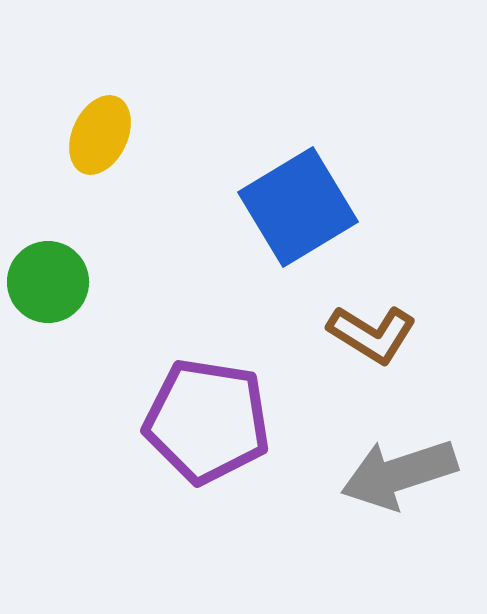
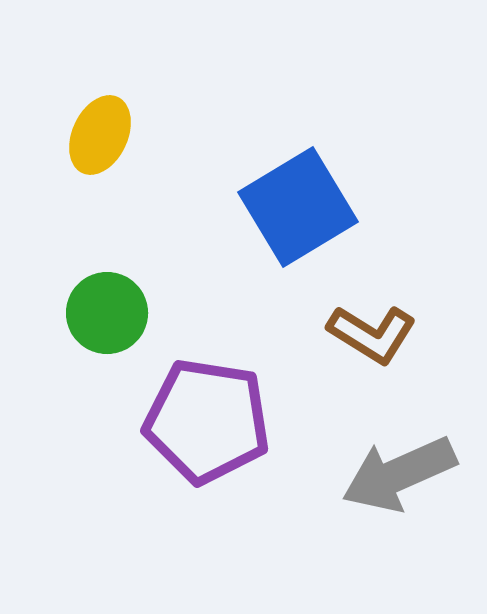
green circle: moved 59 px right, 31 px down
gray arrow: rotated 6 degrees counterclockwise
